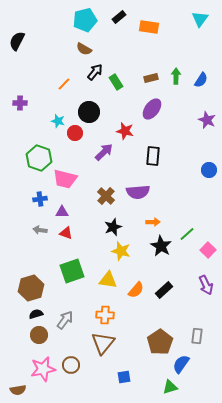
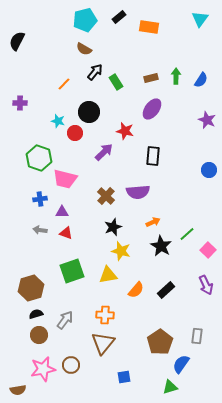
orange arrow at (153, 222): rotated 24 degrees counterclockwise
yellow triangle at (108, 280): moved 5 px up; rotated 18 degrees counterclockwise
black rectangle at (164, 290): moved 2 px right
